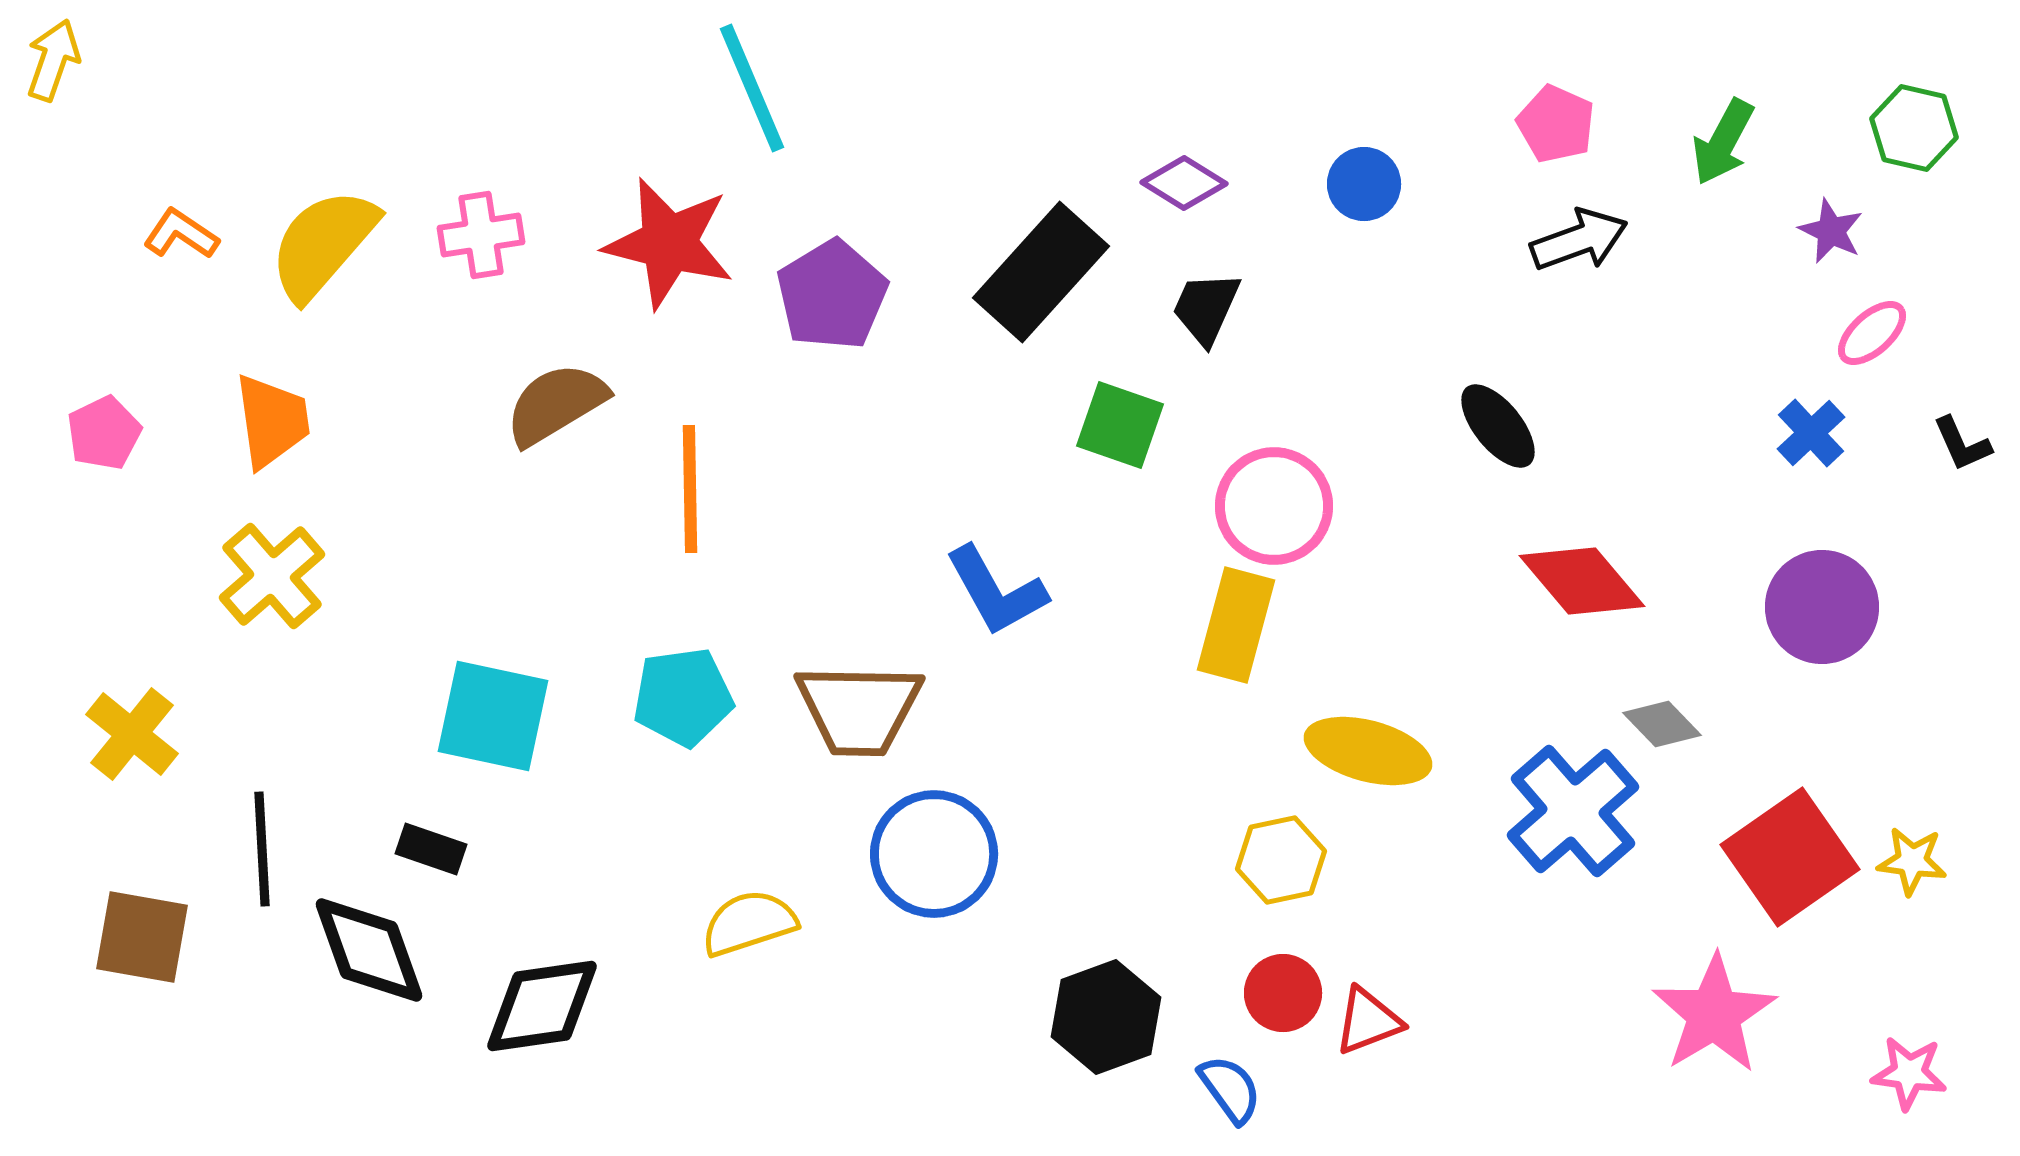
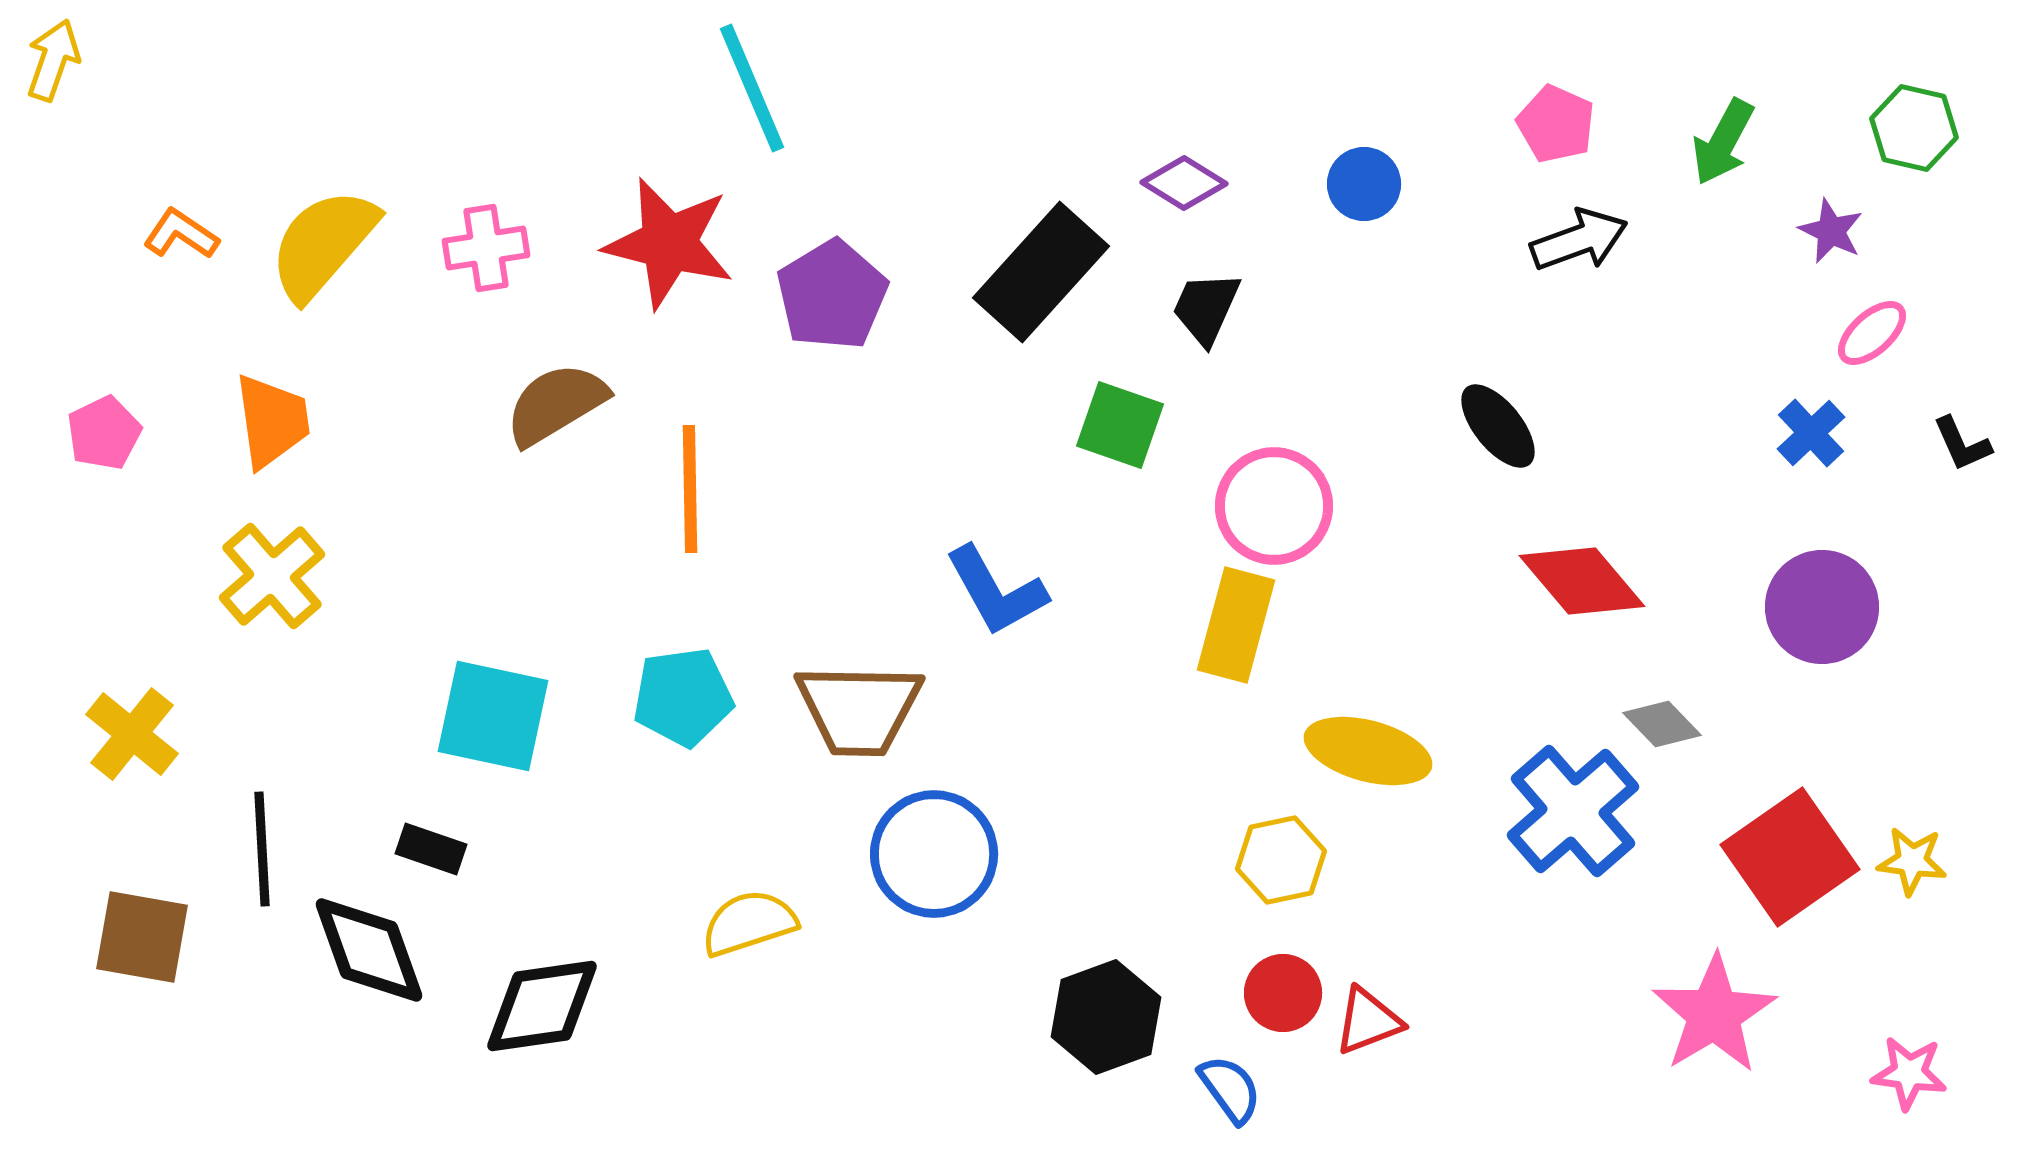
pink cross at (481, 235): moved 5 px right, 13 px down
